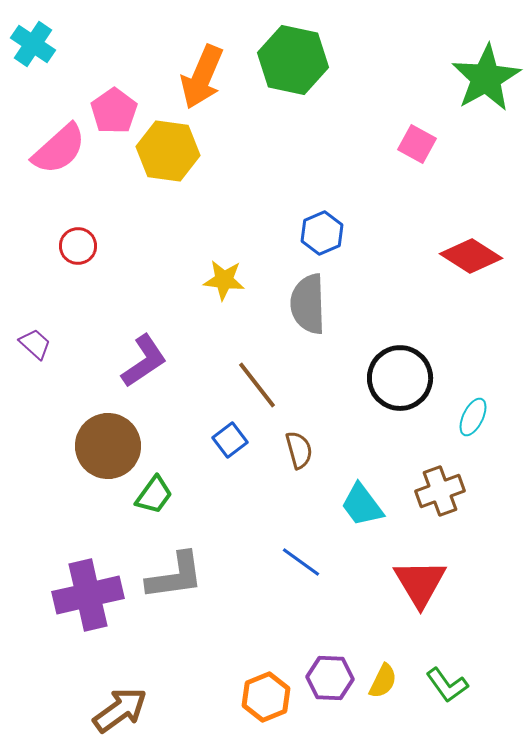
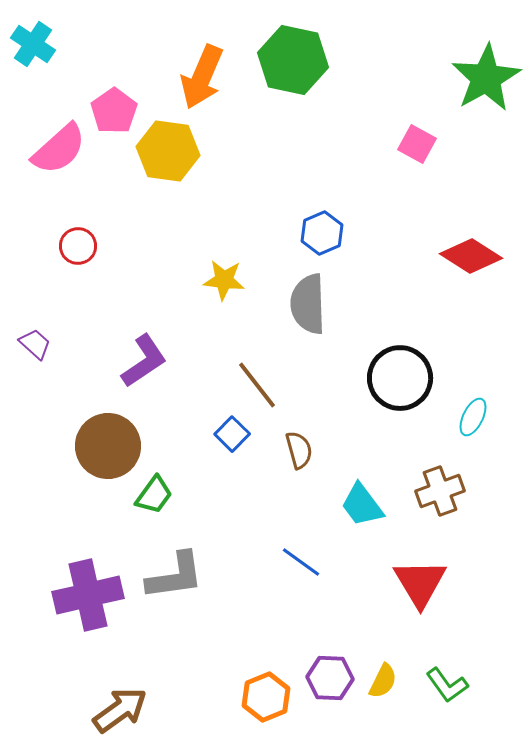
blue square: moved 2 px right, 6 px up; rotated 8 degrees counterclockwise
